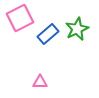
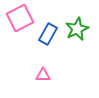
blue rectangle: rotated 20 degrees counterclockwise
pink triangle: moved 3 px right, 7 px up
